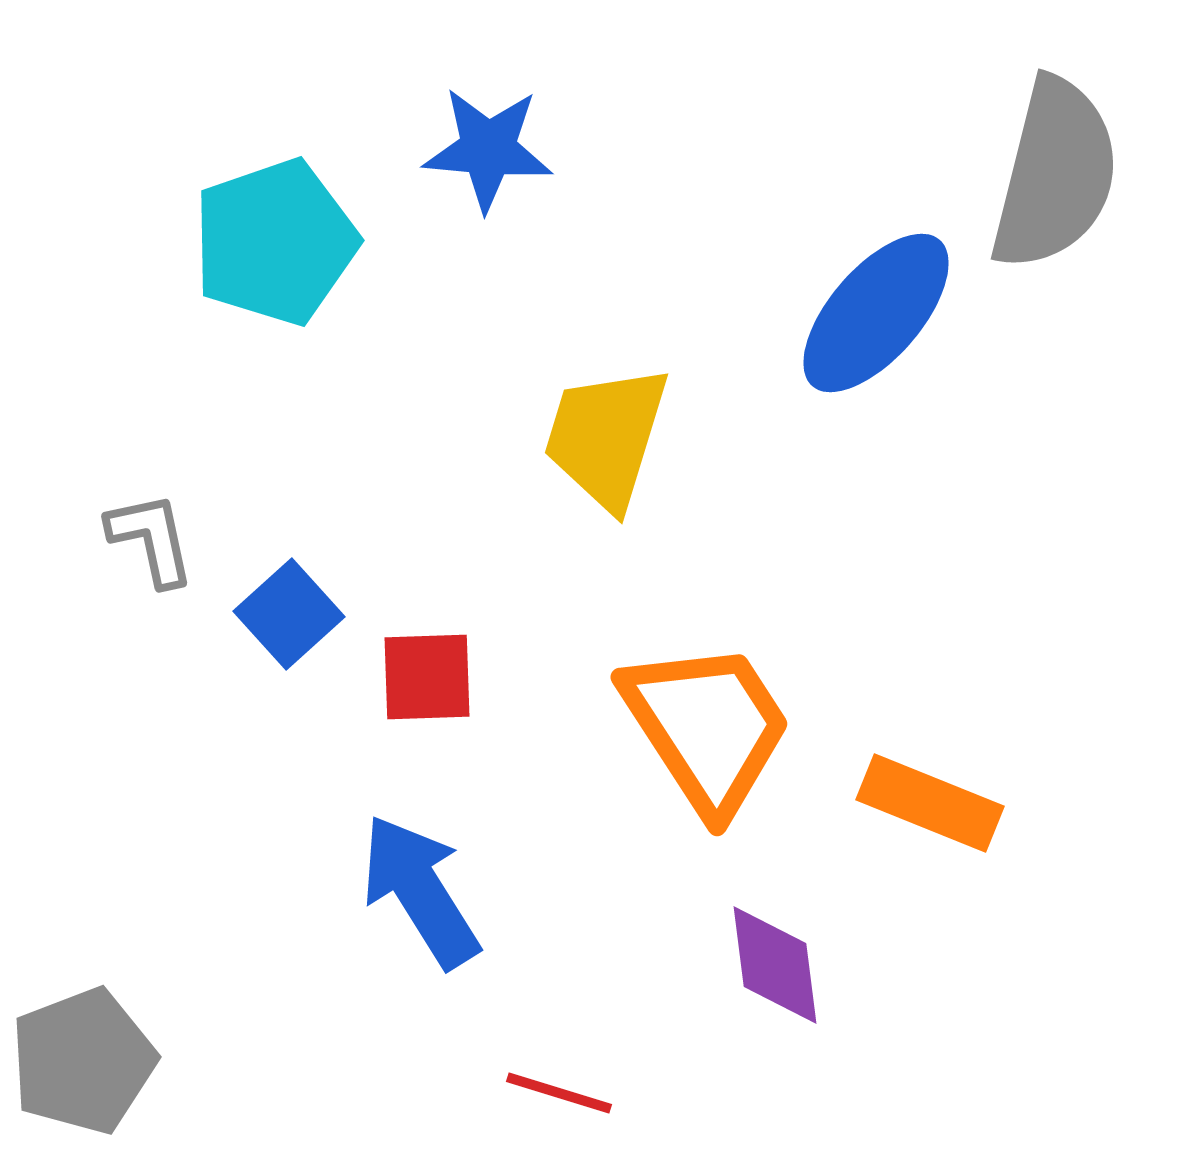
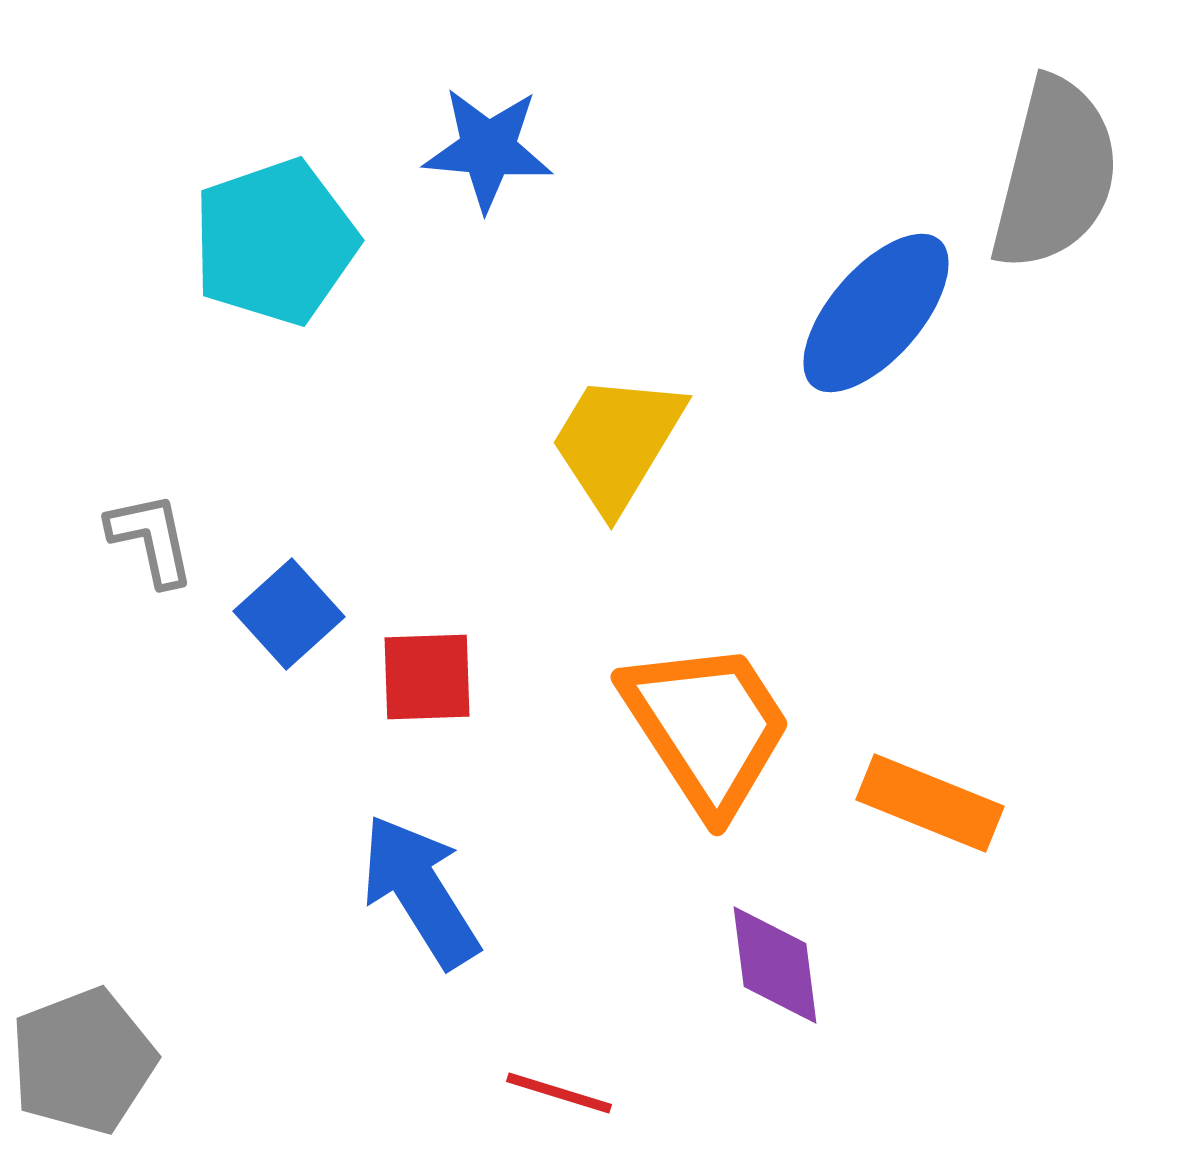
yellow trapezoid: moved 11 px right, 5 px down; rotated 14 degrees clockwise
